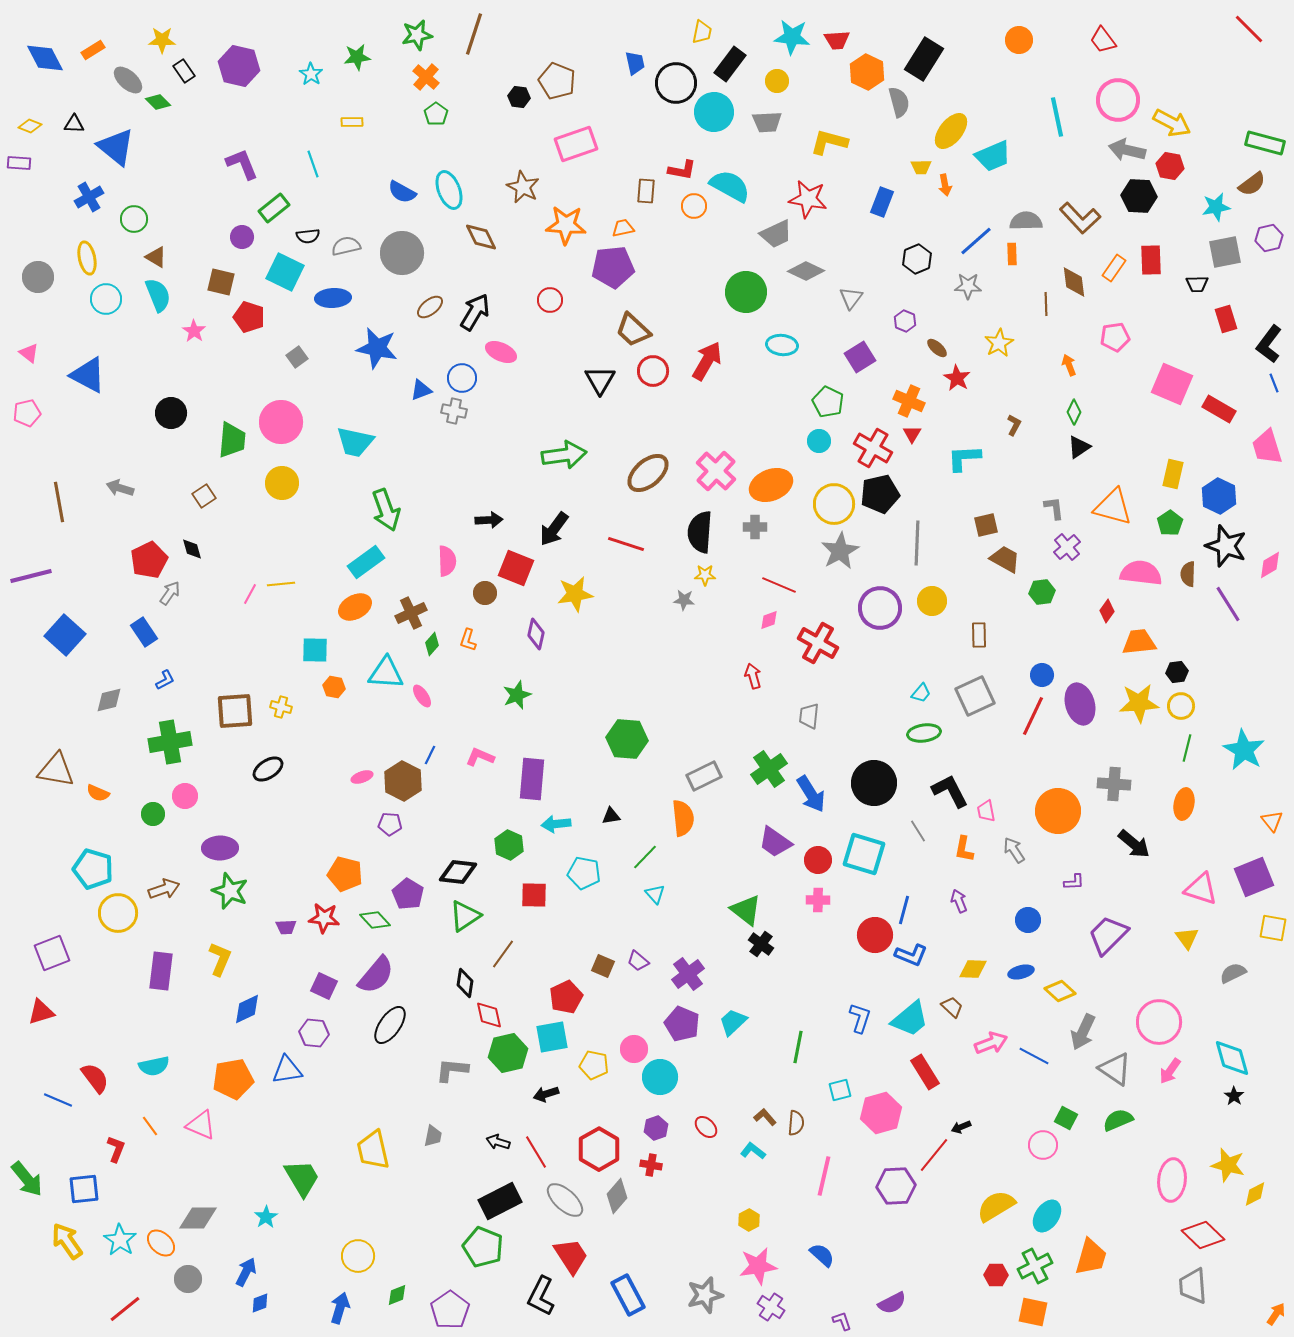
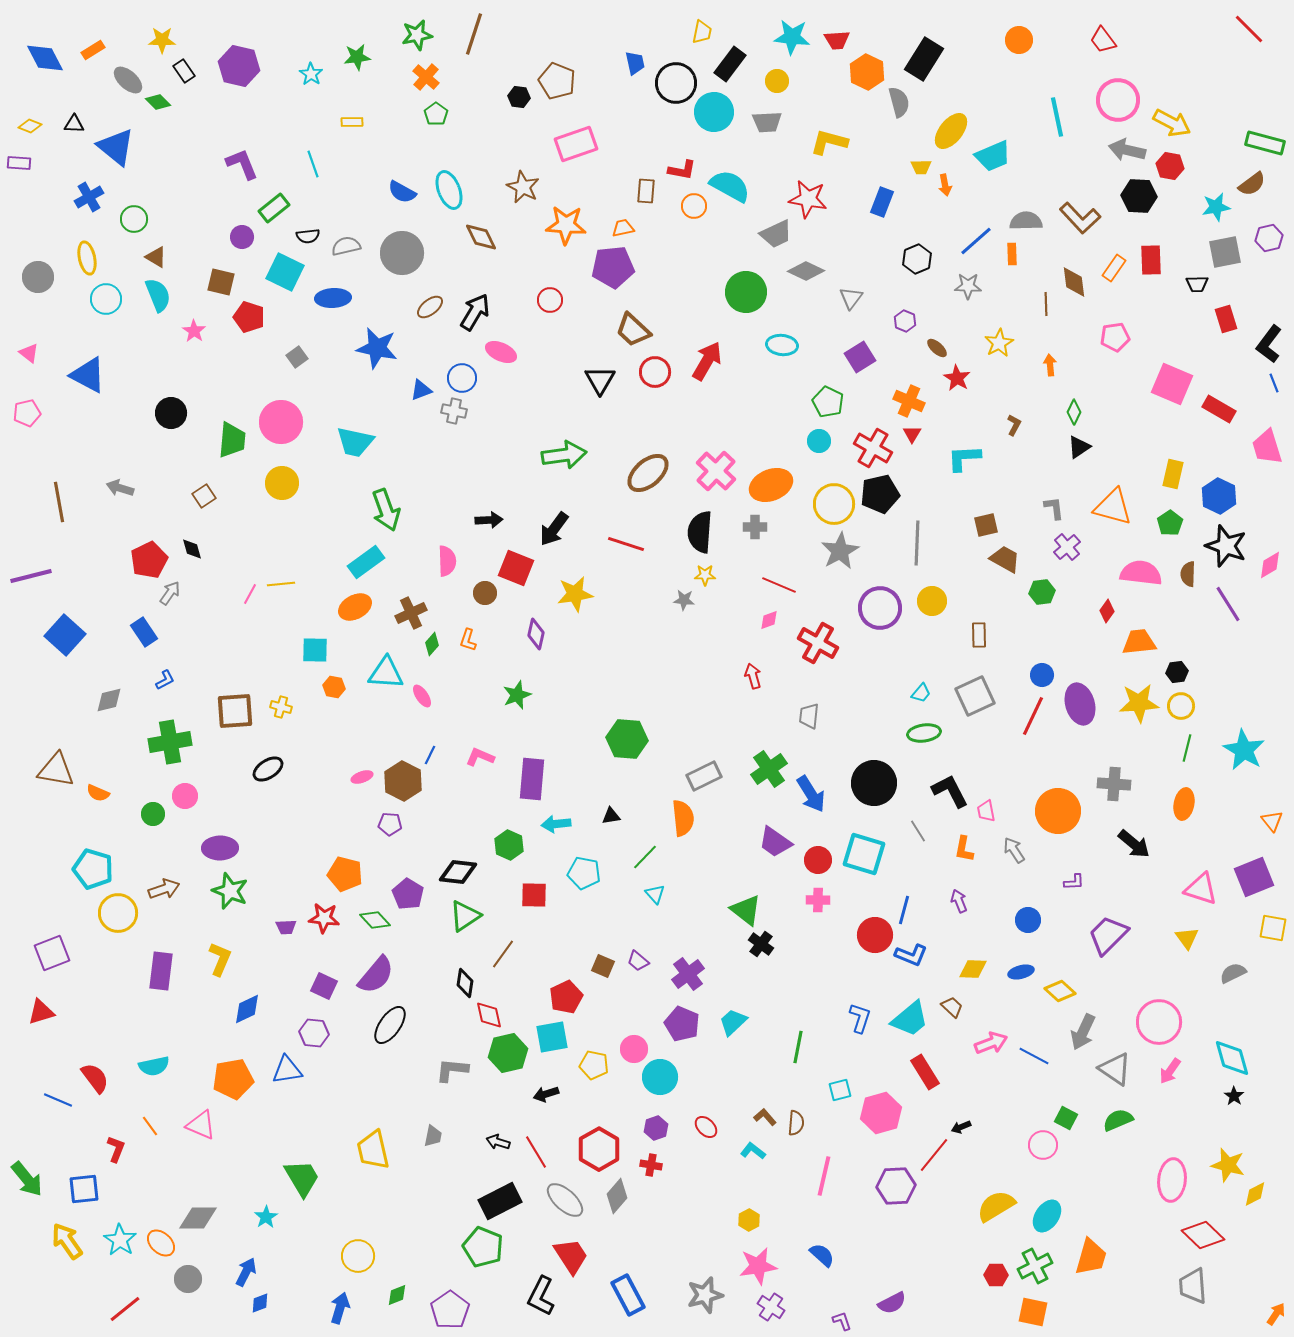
orange arrow at (1069, 365): moved 19 px left; rotated 15 degrees clockwise
red circle at (653, 371): moved 2 px right, 1 px down
